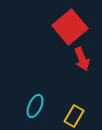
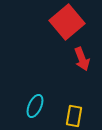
red square: moved 3 px left, 5 px up
yellow rectangle: rotated 20 degrees counterclockwise
